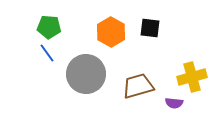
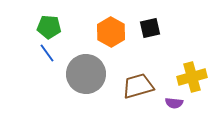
black square: rotated 20 degrees counterclockwise
